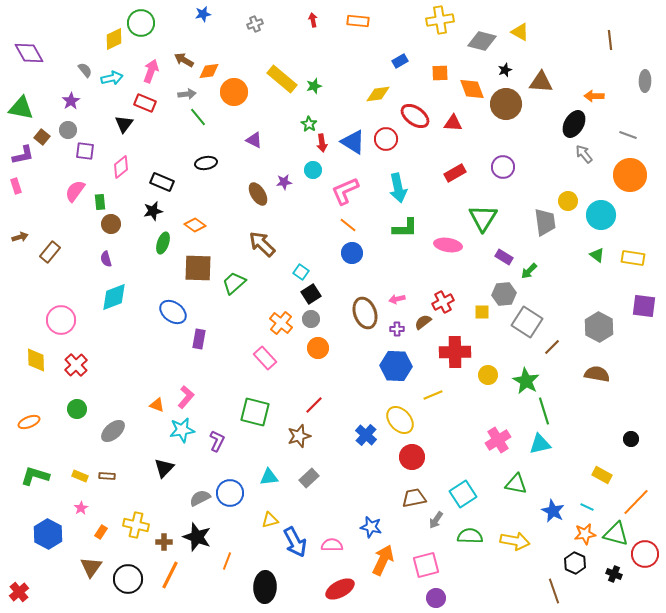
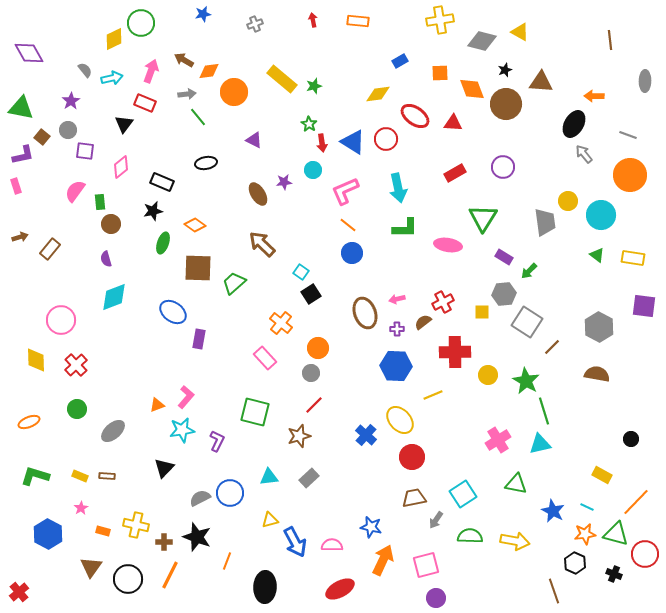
brown rectangle at (50, 252): moved 3 px up
gray circle at (311, 319): moved 54 px down
orange triangle at (157, 405): rotated 42 degrees counterclockwise
orange rectangle at (101, 532): moved 2 px right, 1 px up; rotated 72 degrees clockwise
